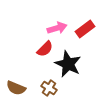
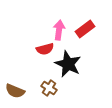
pink arrow: moved 2 px right, 2 px down; rotated 66 degrees counterclockwise
red semicircle: rotated 30 degrees clockwise
brown semicircle: moved 1 px left, 3 px down
